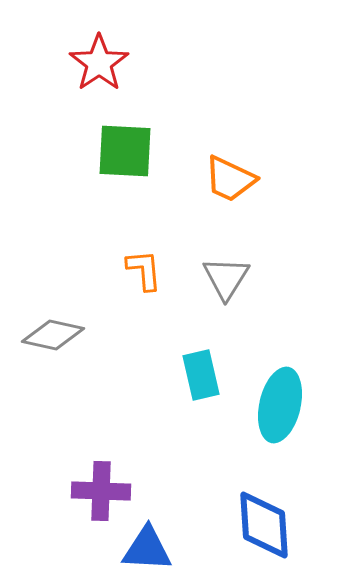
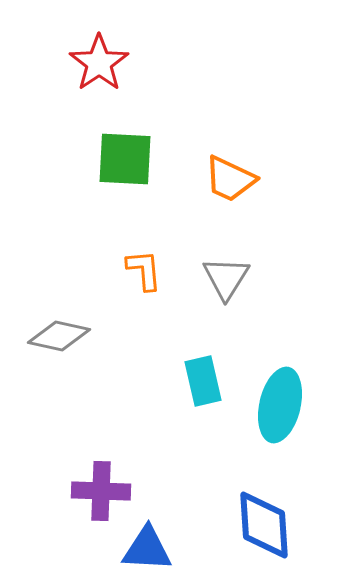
green square: moved 8 px down
gray diamond: moved 6 px right, 1 px down
cyan rectangle: moved 2 px right, 6 px down
